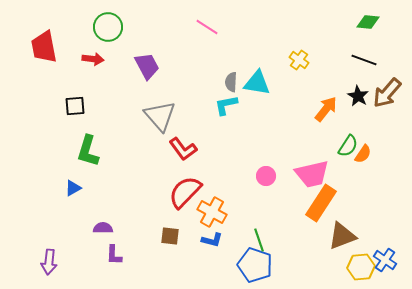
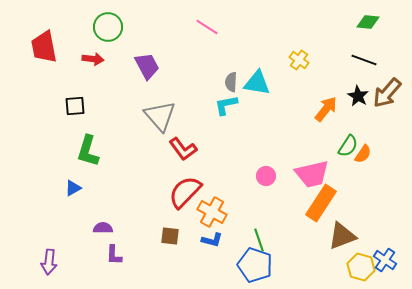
yellow hexagon: rotated 20 degrees clockwise
